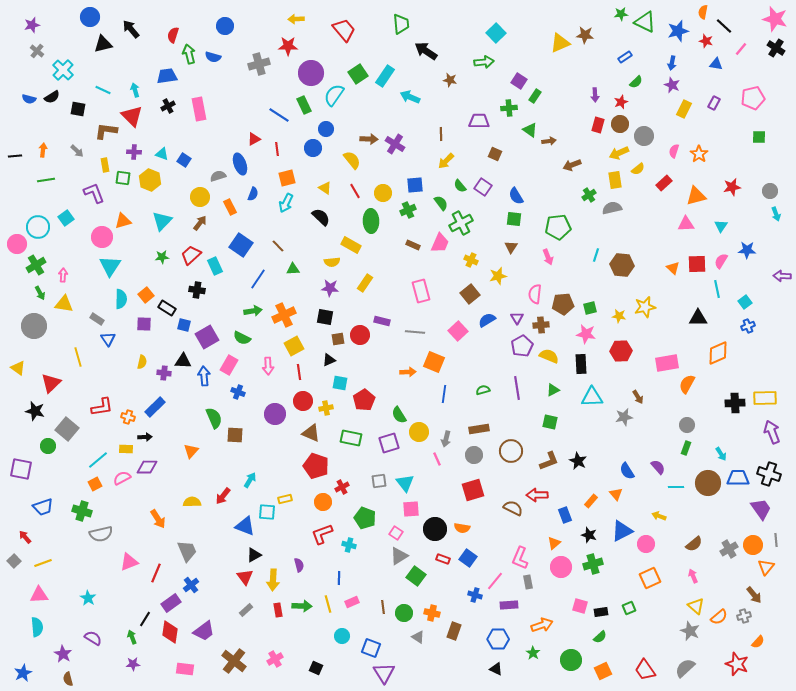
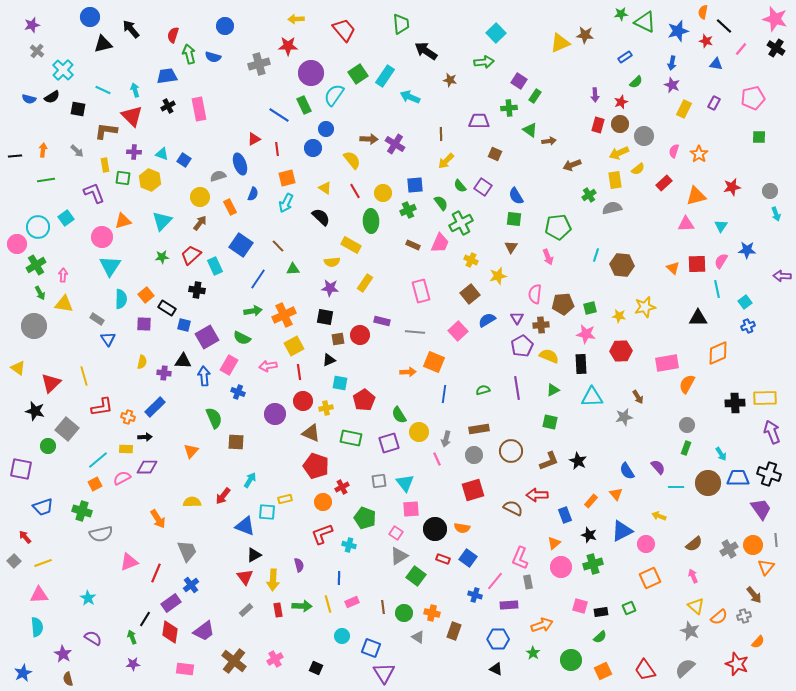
yellow line at (78, 357): moved 6 px right, 19 px down
pink arrow at (268, 366): rotated 84 degrees clockwise
brown square at (235, 435): moved 1 px right, 7 px down
